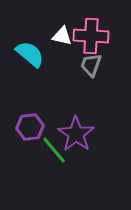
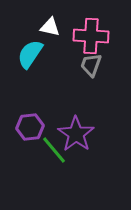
white triangle: moved 12 px left, 9 px up
cyan semicircle: rotated 96 degrees counterclockwise
